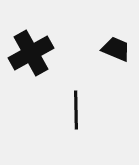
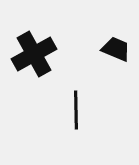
black cross: moved 3 px right, 1 px down
